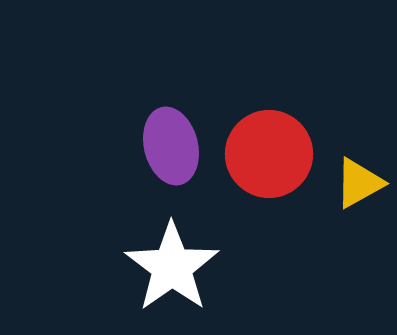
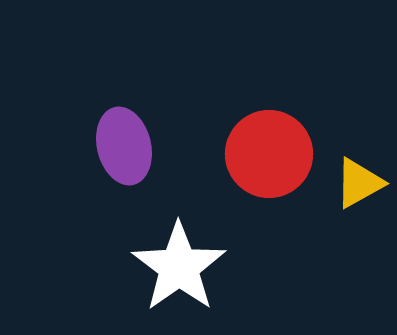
purple ellipse: moved 47 px left
white star: moved 7 px right
